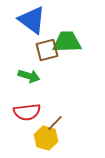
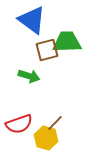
red semicircle: moved 8 px left, 12 px down; rotated 12 degrees counterclockwise
